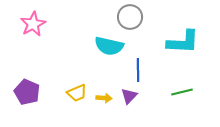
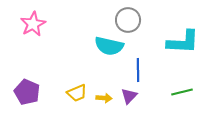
gray circle: moved 2 px left, 3 px down
